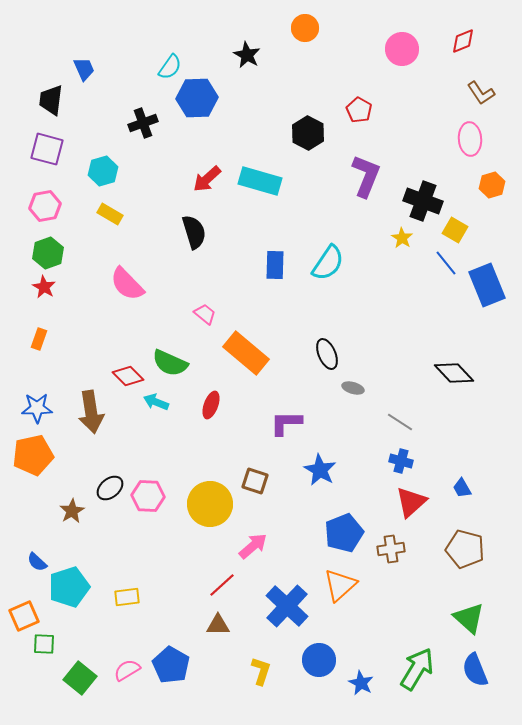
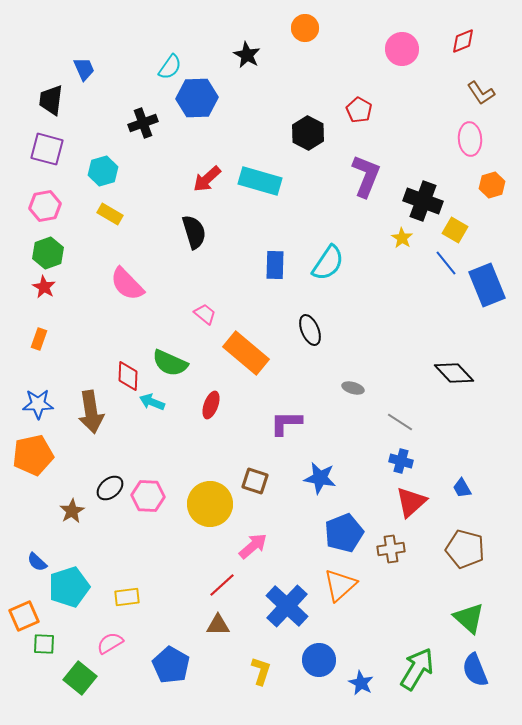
black ellipse at (327, 354): moved 17 px left, 24 px up
red diamond at (128, 376): rotated 48 degrees clockwise
cyan arrow at (156, 402): moved 4 px left
blue star at (37, 408): moved 1 px right, 4 px up
blue star at (320, 470): moved 8 px down; rotated 20 degrees counterclockwise
pink semicircle at (127, 670): moved 17 px left, 27 px up
